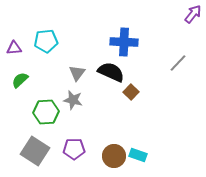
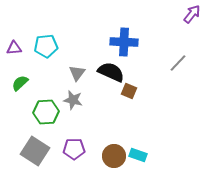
purple arrow: moved 1 px left
cyan pentagon: moved 5 px down
green semicircle: moved 3 px down
brown square: moved 2 px left, 1 px up; rotated 21 degrees counterclockwise
